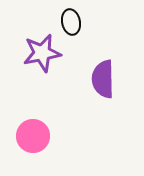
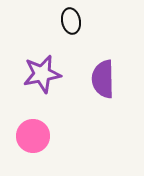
black ellipse: moved 1 px up
purple star: moved 21 px down
